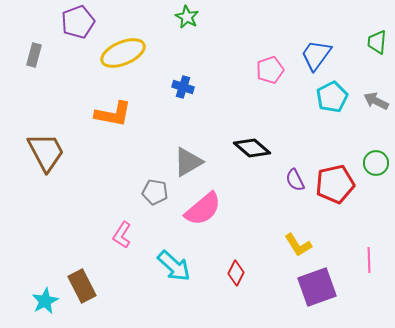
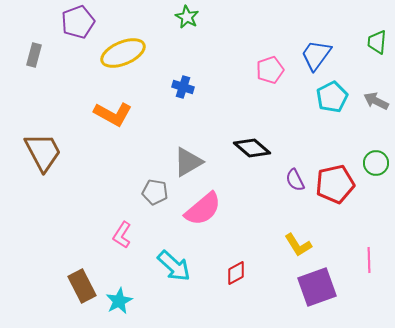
orange L-shape: rotated 18 degrees clockwise
brown trapezoid: moved 3 px left
red diamond: rotated 35 degrees clockwise
cyan star: moved 74 px right
